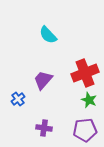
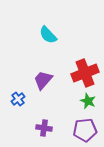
green star: moved 1 px left, 1 px down
